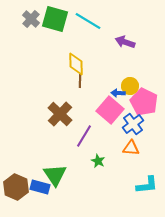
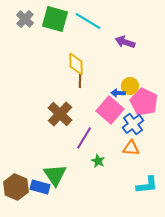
gray cross: moved 6 px left
purple line: moved 2 px down
